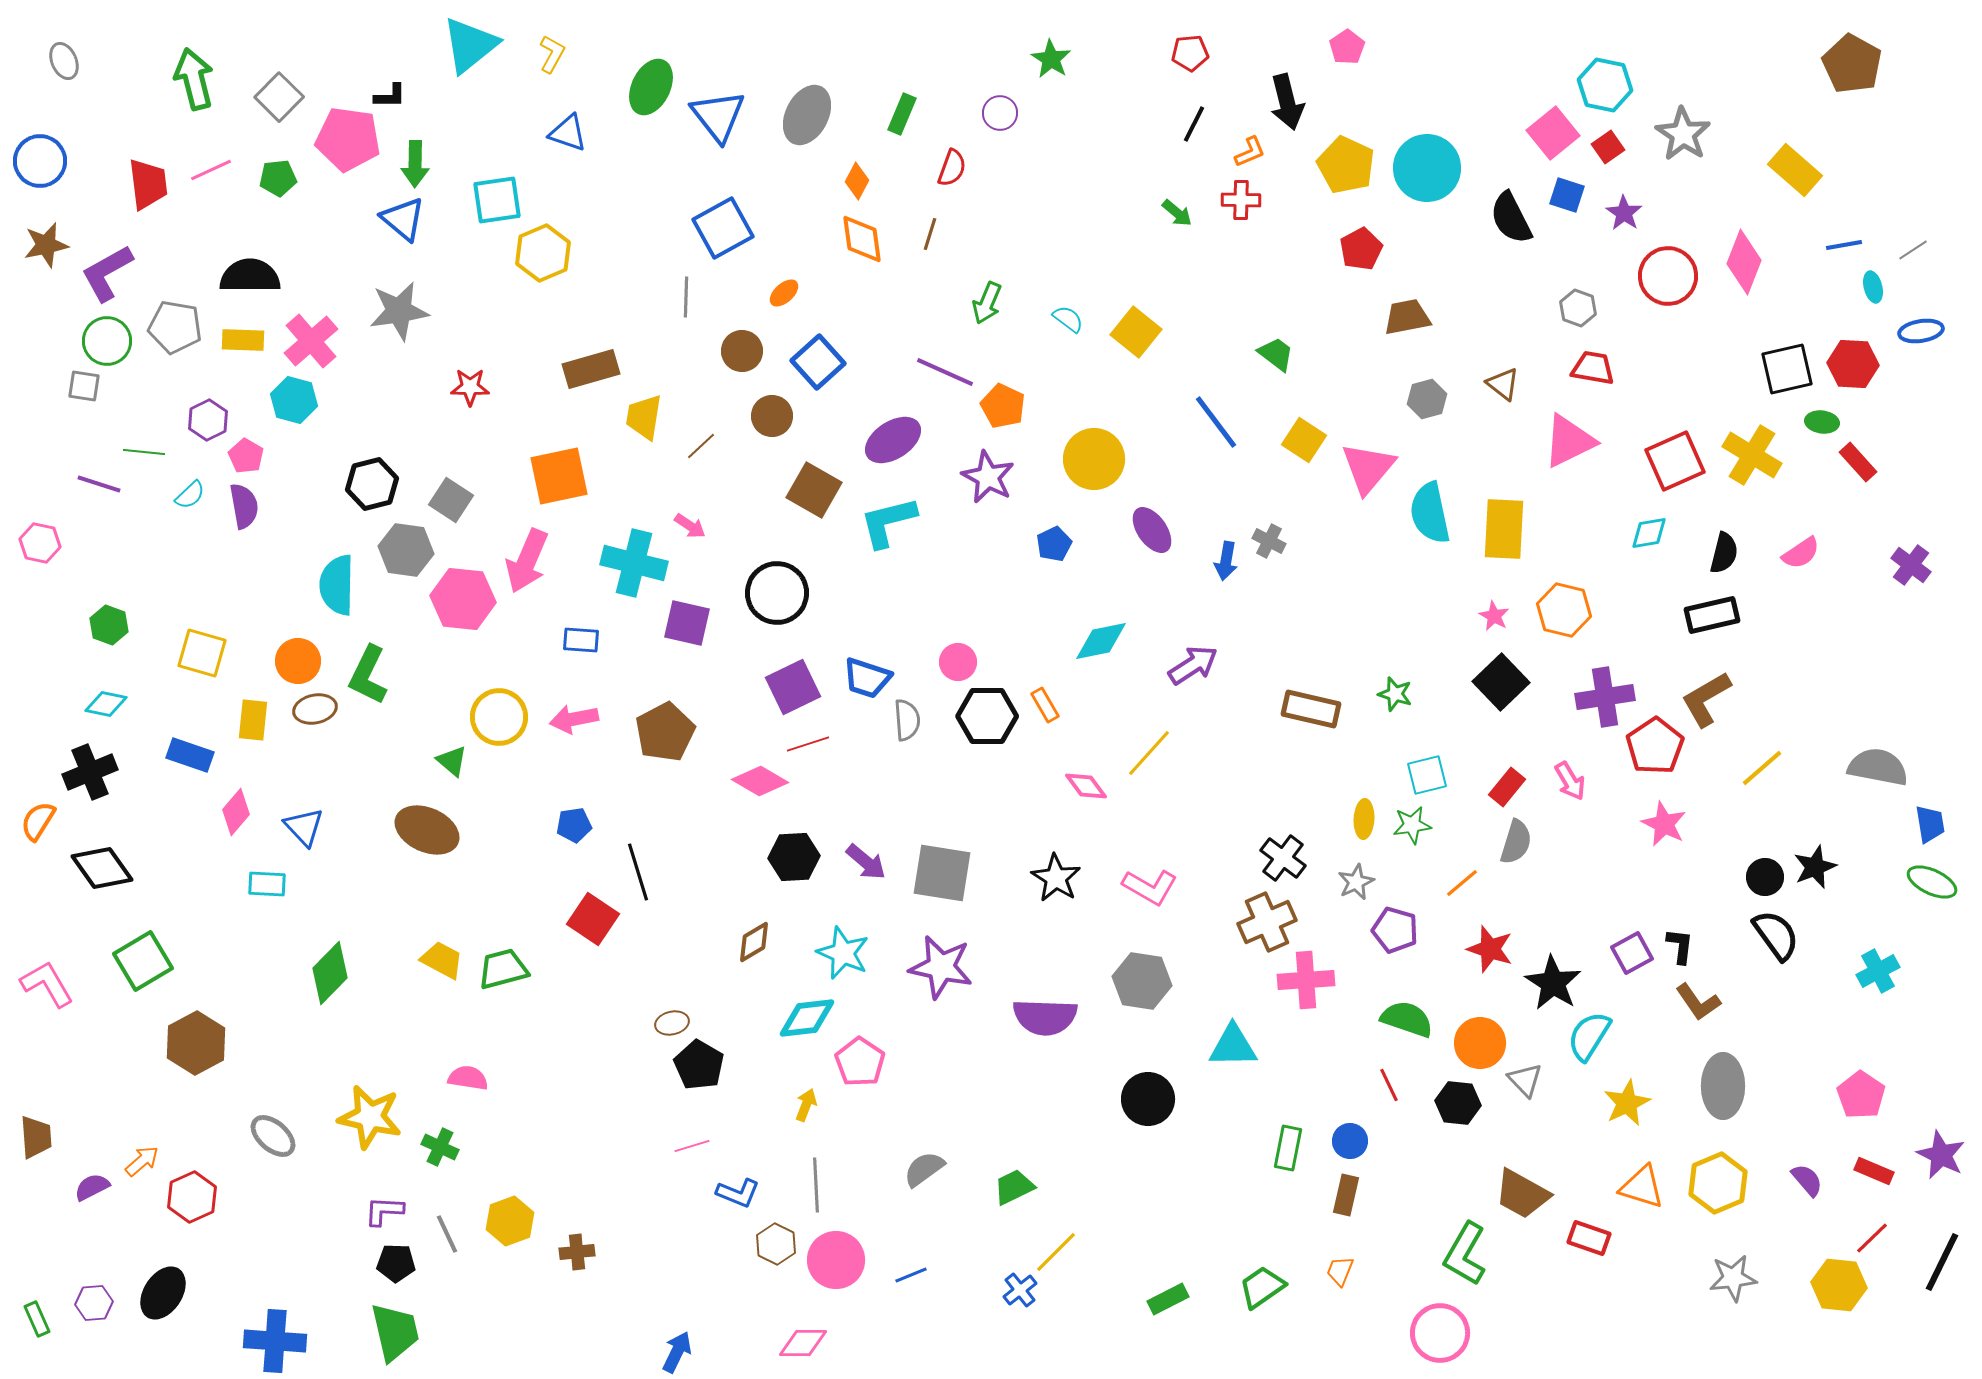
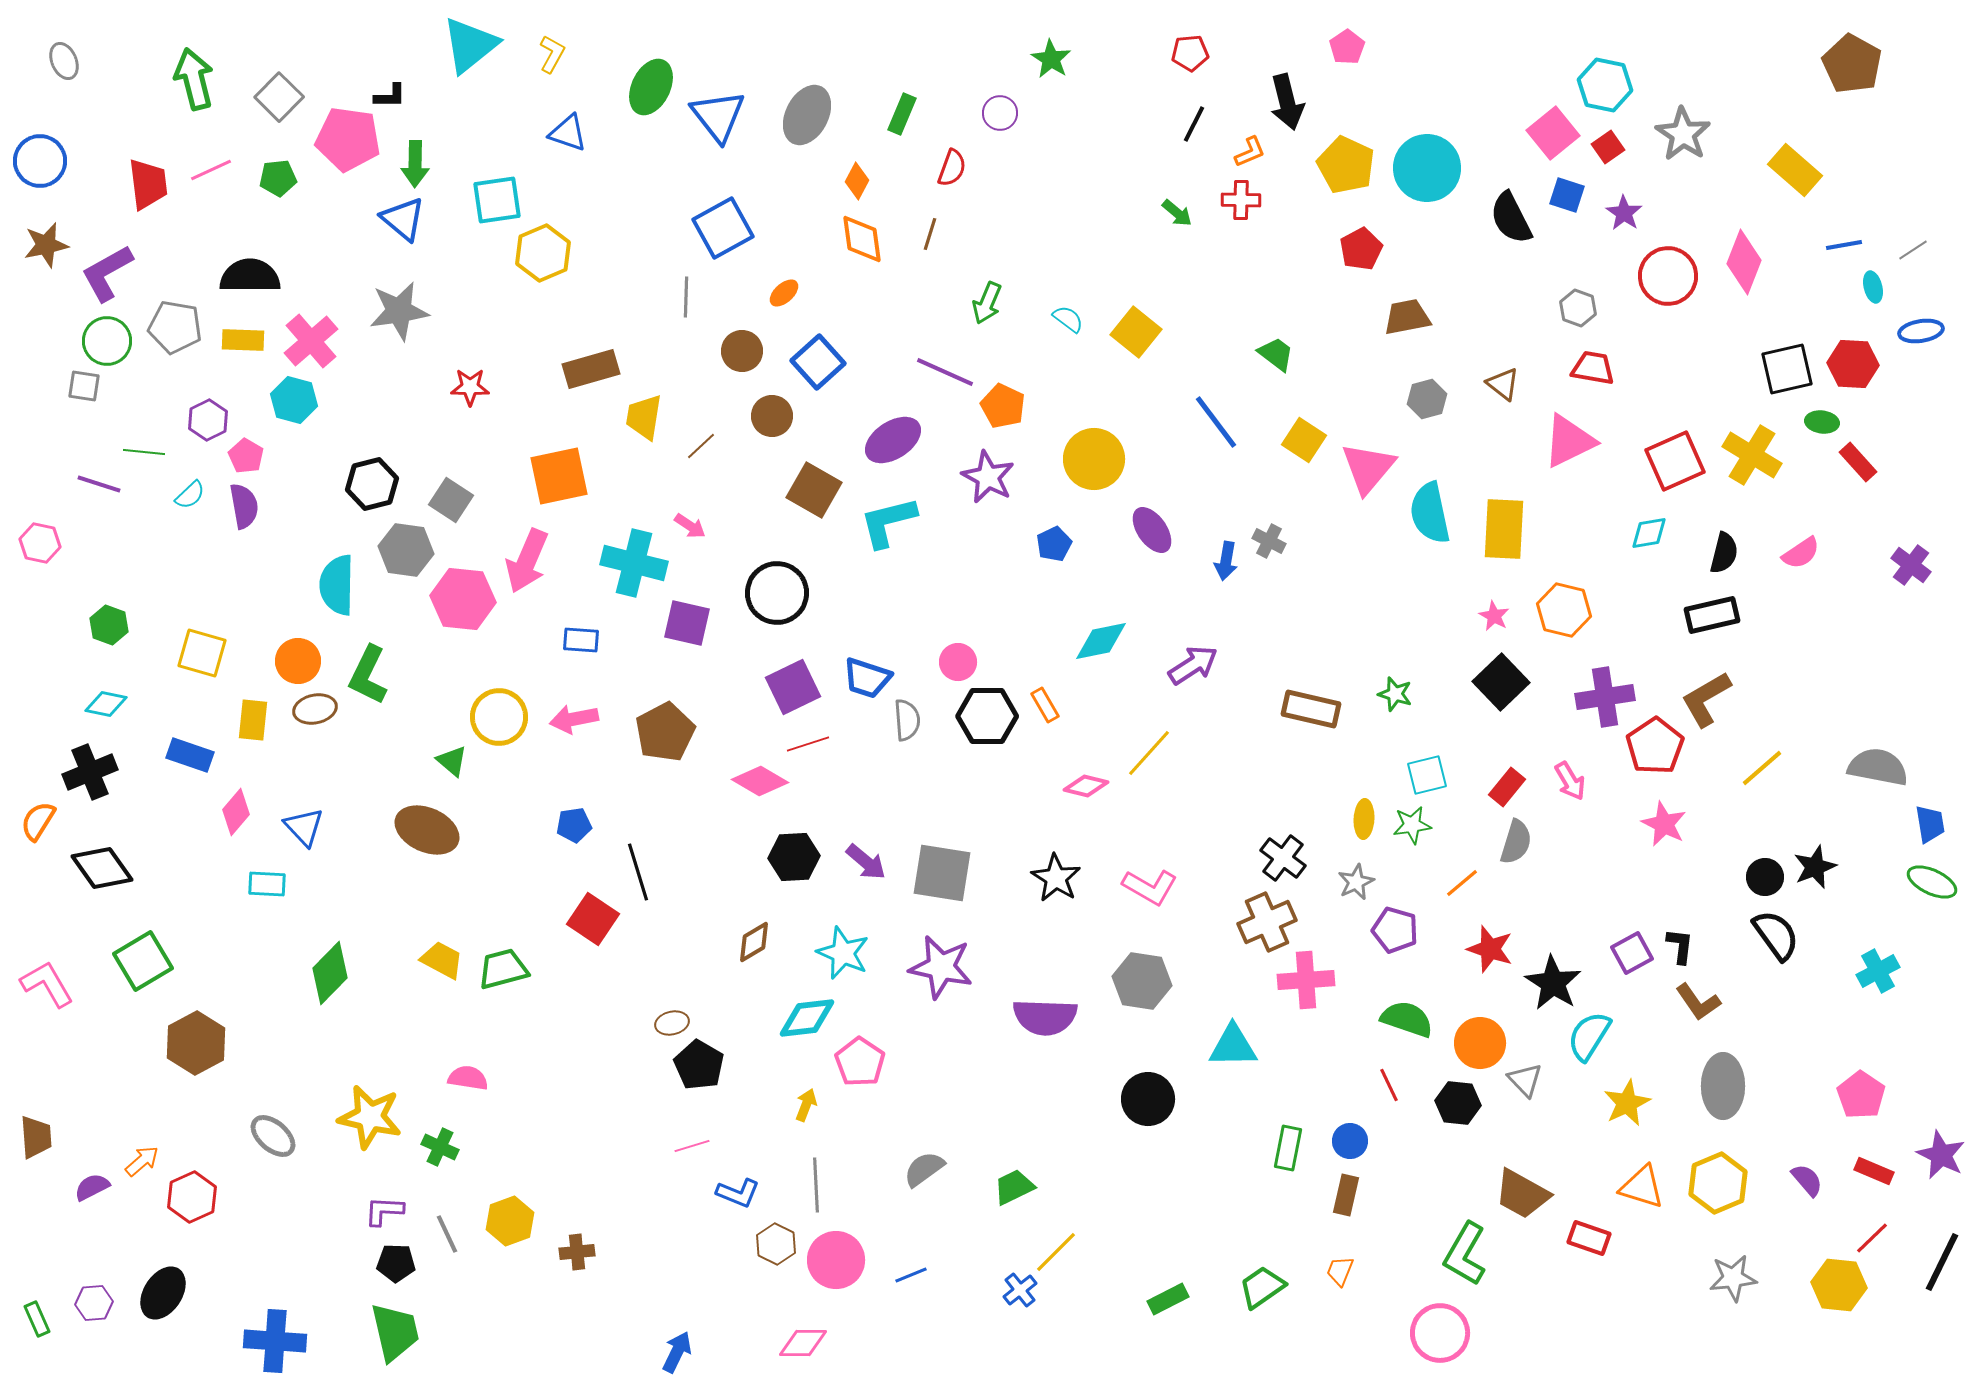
pink diamond at (1086, 786): rotated 39 degrees counterclockwise
